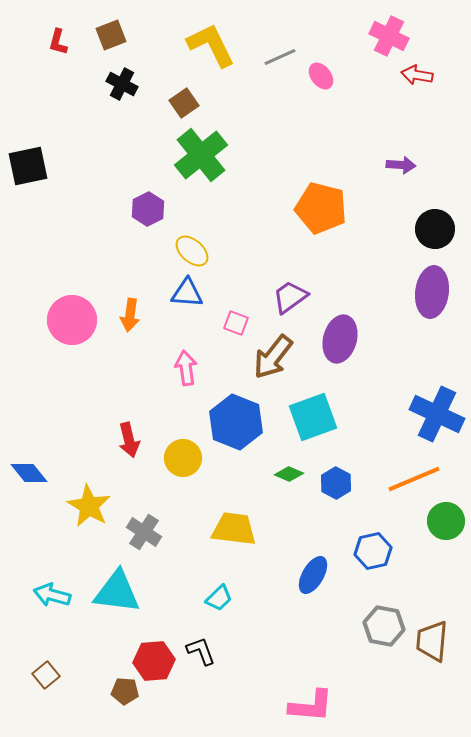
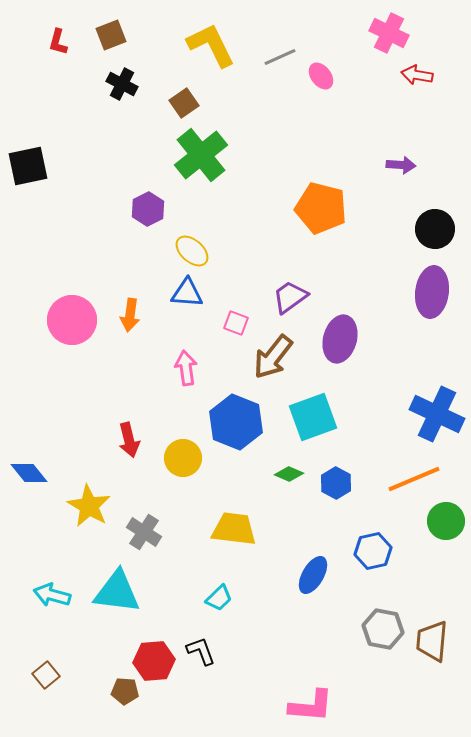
pink cross at (389, 36): moved 3 px up
gray hexagon at (384, 626): moved 1 px left, 3 px down
